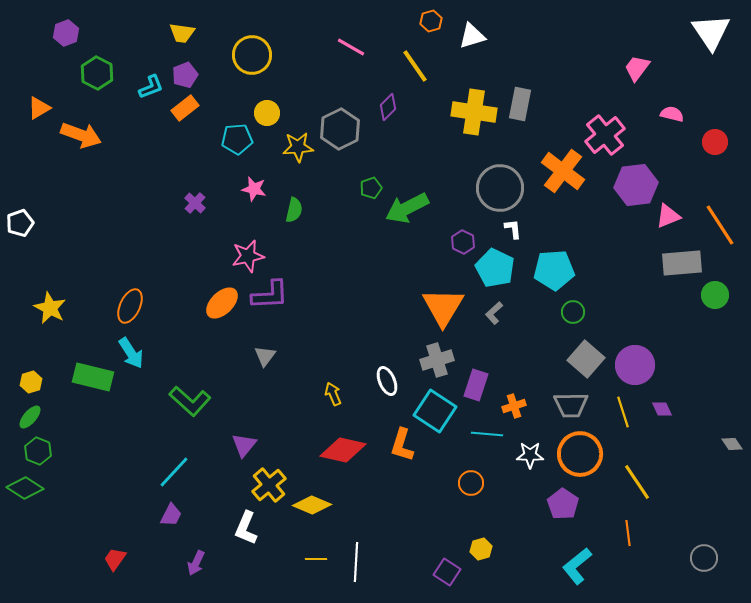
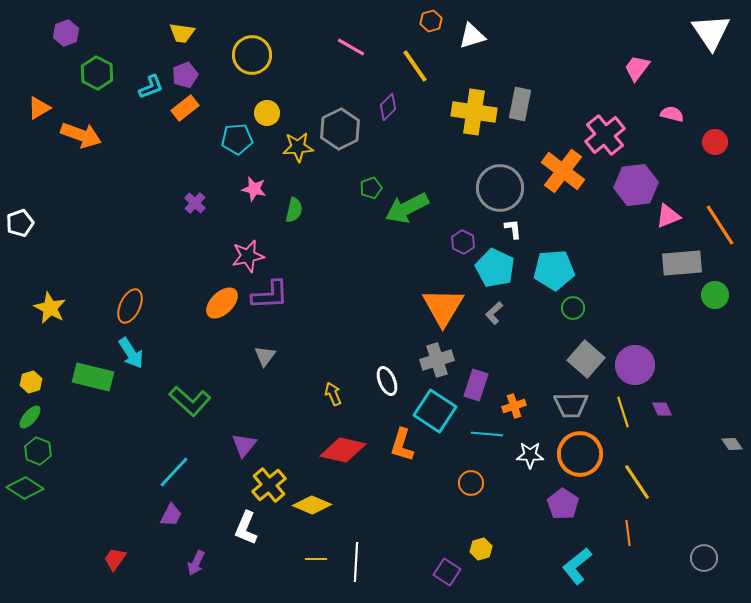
green circle at (573, 312): moved 4 px up
